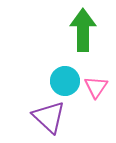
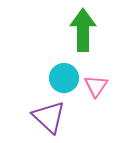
cyan circle: moved 1 px left, 3 px up
pink triangle: moved 1 px up
